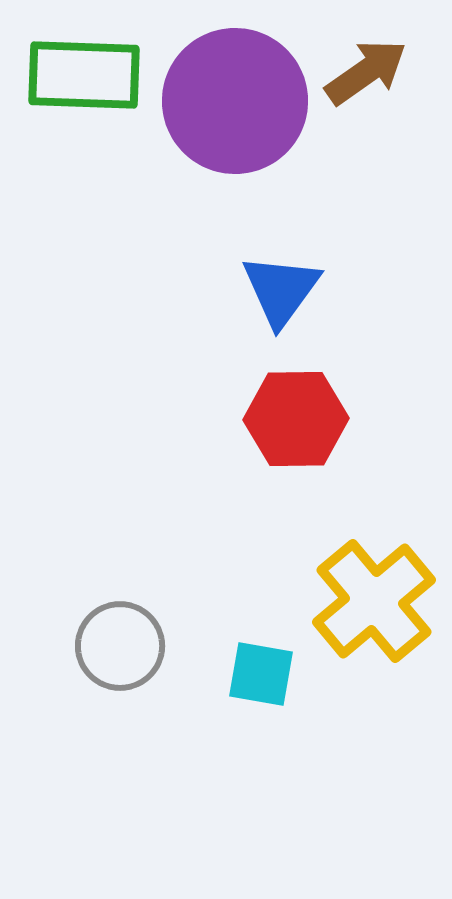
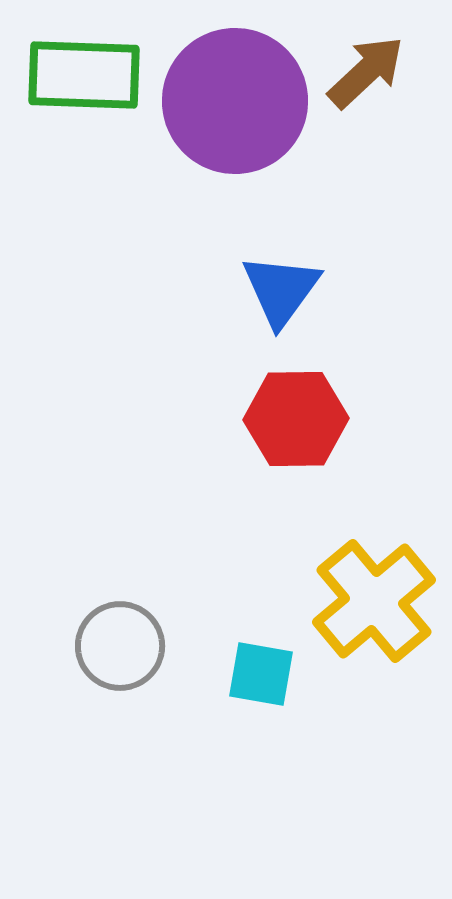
brown arrow: rotated 8 degrees counterclockwise
